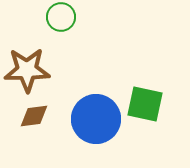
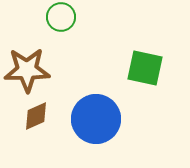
green square: moved 36 px up
brown diamond: moved 2 px right; rotated 16 degrees counterclockwise
